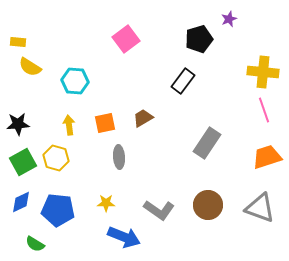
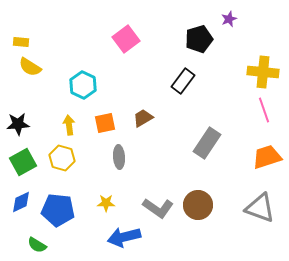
yellow rectangle: moved 3 px right
cyan hexagon: moved 8 px right, 4 px down; rotated 20 degrees clockwise
yellow hexagon: moved 6 px right
brown circle: moved 10 px left
gray L-shape: moved 1 px left, 2 px up
blue arrow: rotated 144 degrees clockwise
green semicircle: moved 2 px right, 1 px down
